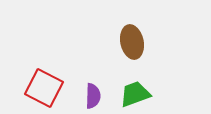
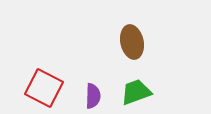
green trapezoid: moved 1 px right, 2 px up
